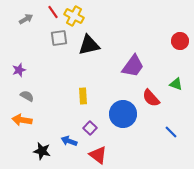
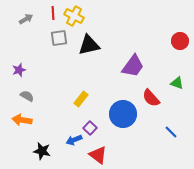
red line: moved 1 px down; rotated 32 degrees clockwise
green triangle: moved 1 px right, 1 px up
yellow rectangle: moved 2 px left, 3 px down; rotated 42 degrees clockwise
blue arrow: moved 5 px right, 1 px up; rotated 42 degrees counterclockwise
